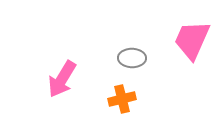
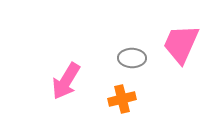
pink trapezoid: moved 11 px left, 4 px down
pink arrow: moved 4 px right, 2 px down
